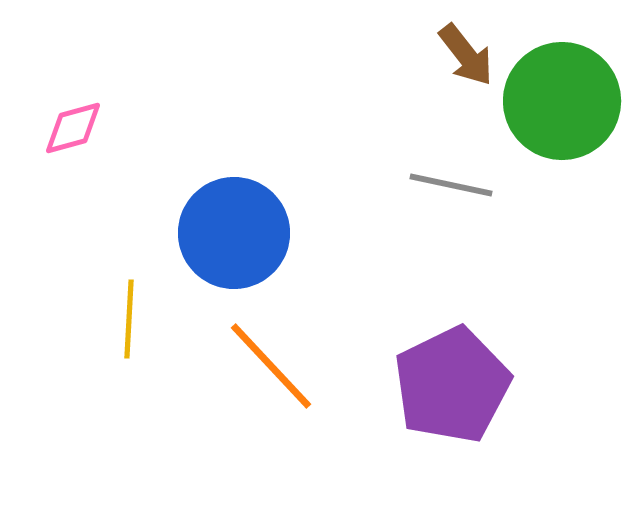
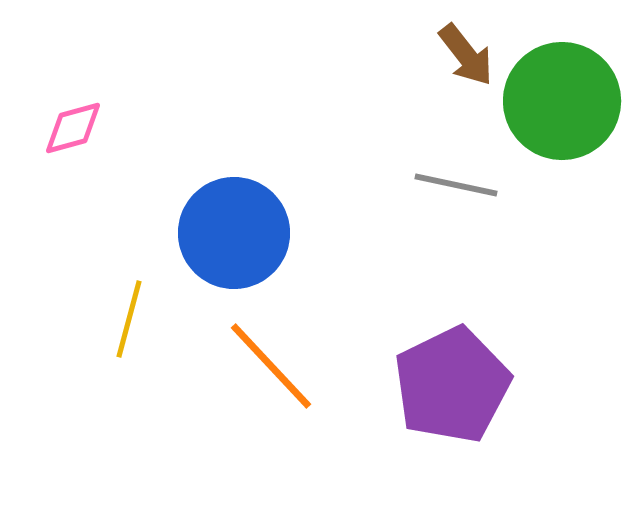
gray line: moved 5 px right
yellow line: rotated 12 degrees clockwise
